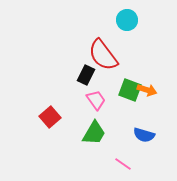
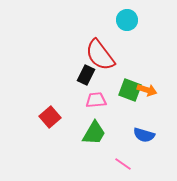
red semicircle: moved 3 px left
pink trapezoid: rotated 60 degrees counterclockwise
